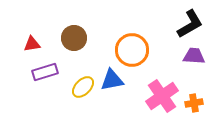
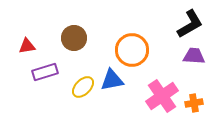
red triangle: moved 5 px left, 2 px down
